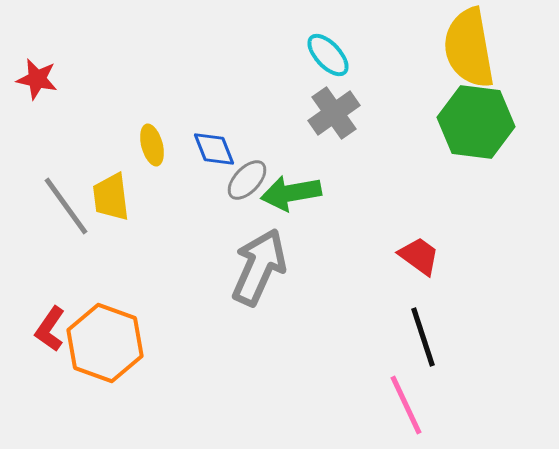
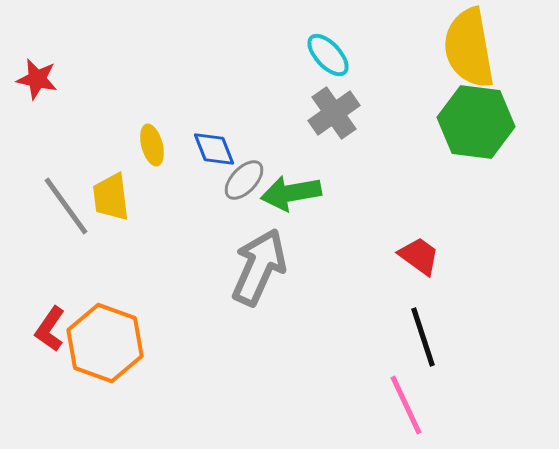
gray ellipse: moved 3 px left
